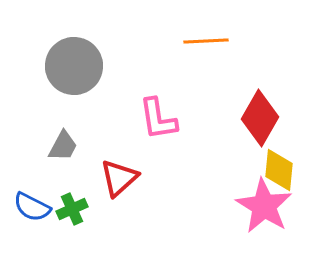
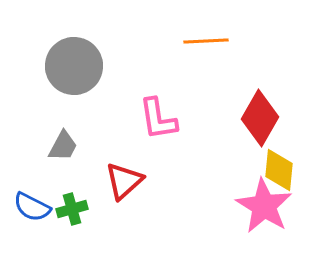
red triangle: moved 5 px right, 3 px down
green cross: rotated 8 degrees clockwise
